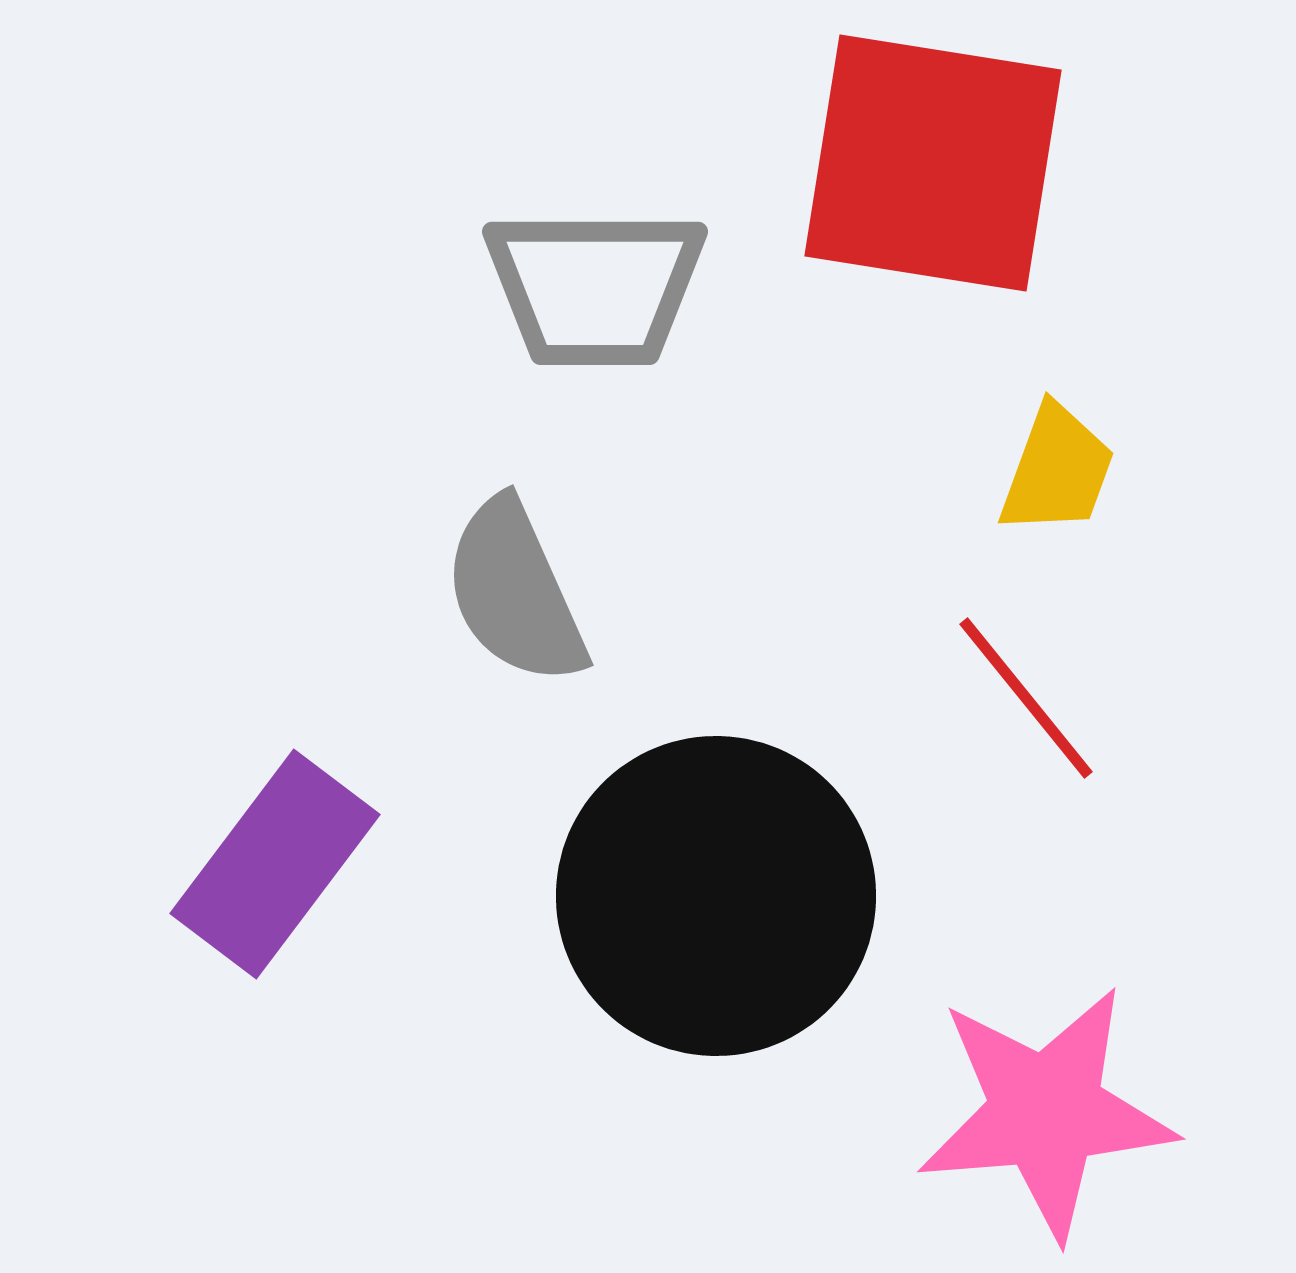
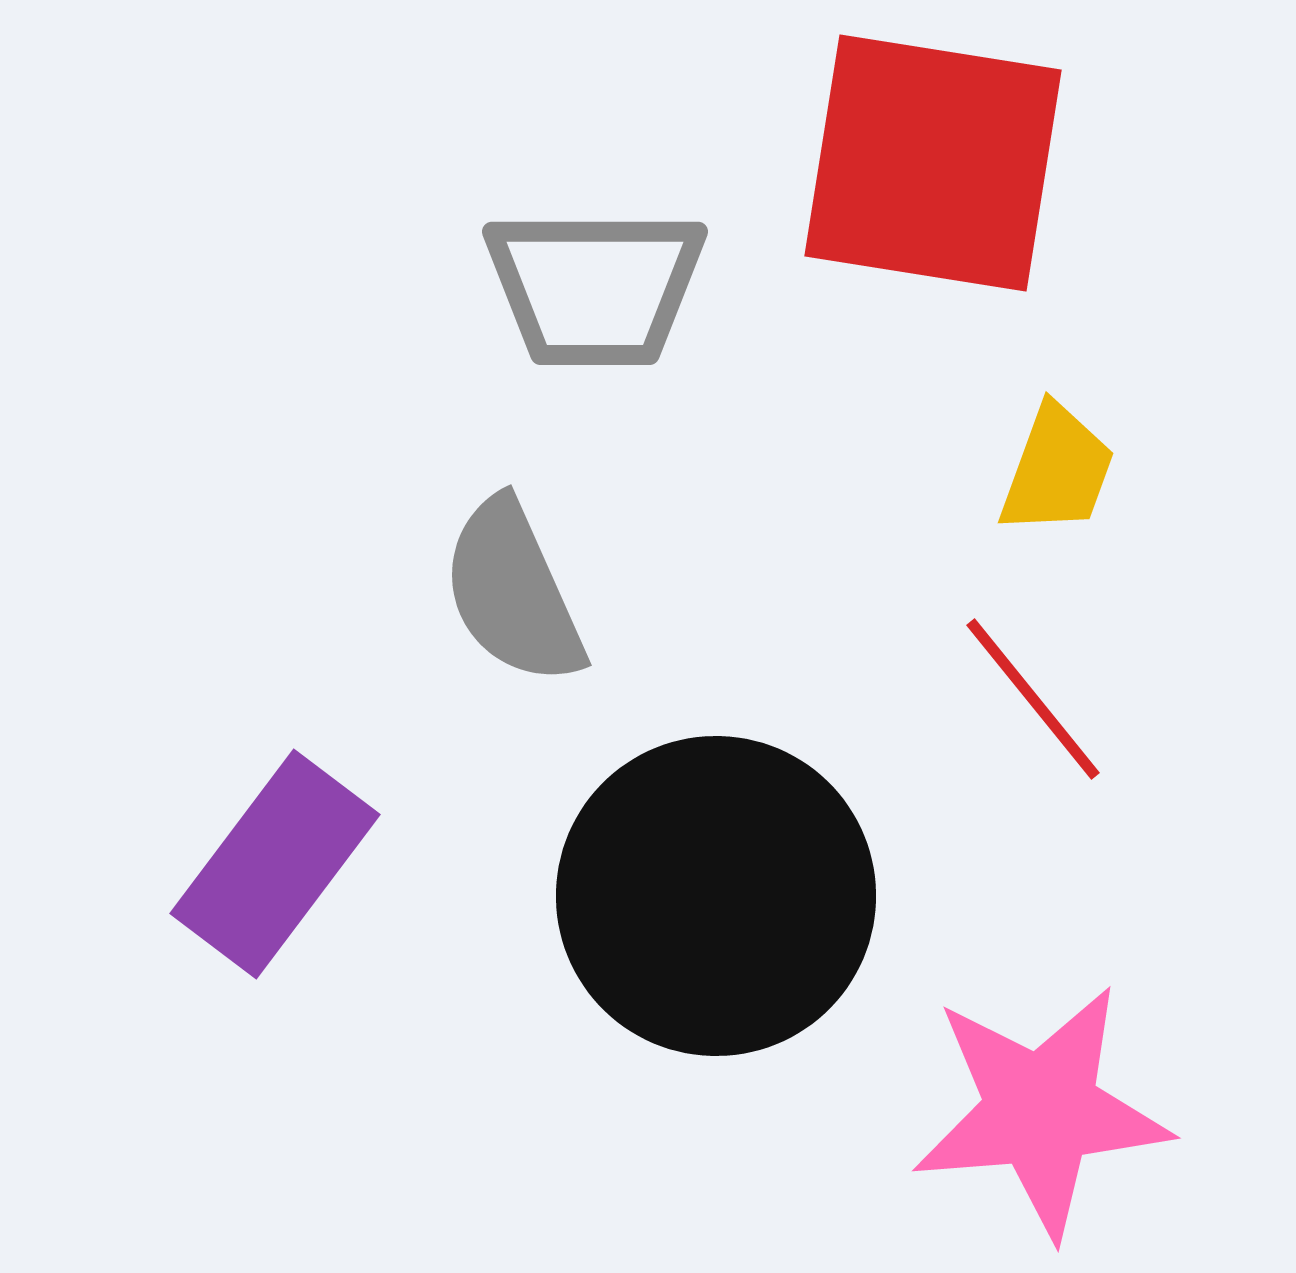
gray semicircle: moved 2 px left
red line: moved 7 px right, 1 px down
pink star: moved 5 px left, 1 px up
